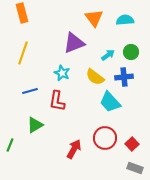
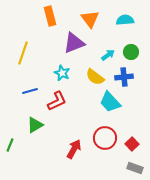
orange rectangle: moved 28 px right, 3 px down
orange triangle: moved 4 px left, 1 px down
red L-shape: rotated 125 degrees counterclockwise
